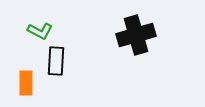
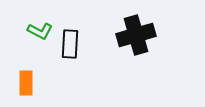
black rectangle: moved 14 px right, 17 px up
